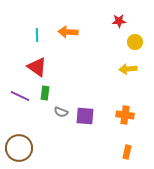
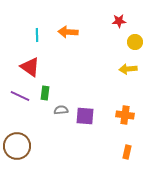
red triangle: moved 7 px left
gray semicircle: moved 2 px up; rotated 152 degrees clockwise
brown circle: moved 2 px left, 2 px up
